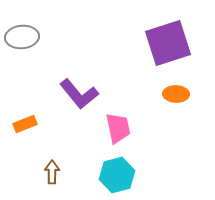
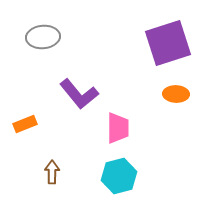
gray ellipse: moved 21 px right
pink trapezoid: rotated 12 degrees clockwise
cyan hexagon: moved 2 px right, 1 px down
